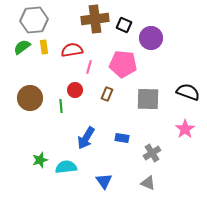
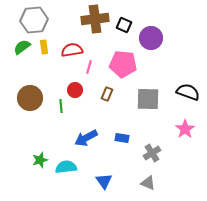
blue arrow: rotated 30 degrees clockwise
